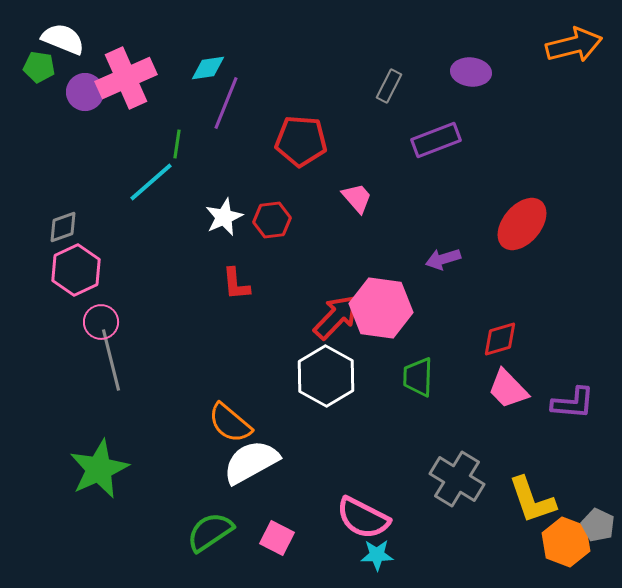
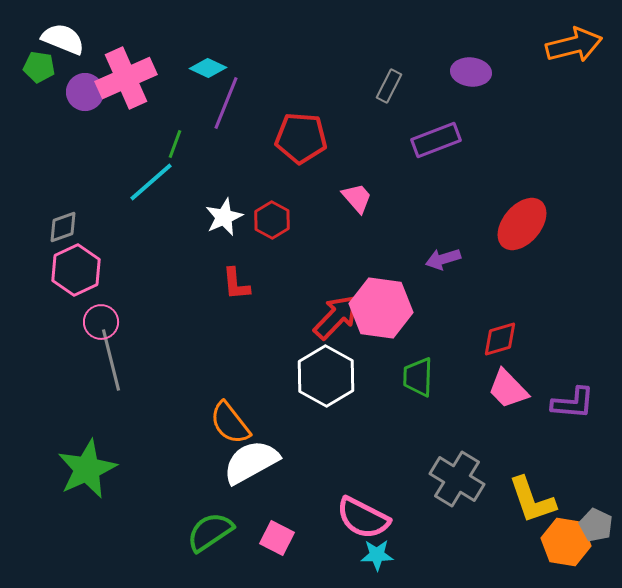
cyan diamond at (208, 68): rotated 33 degrees clockwise
red pentagon at (301, 141): moved 3 px up
green line at (177, 144): moved 2 px left; rotated 12 degrees clockwise
red hexagon at (272, 220): rotated 24 degrees counterclockwise
orange semicircle at (230, 423): rotated 12 degrees clockwise
green star at (99, 469): moved 12 px left
gray pentagon at (598, 525): moved 2 px left
orange hexagon at (566, 542): rotated 12 degrees counterclockwise
